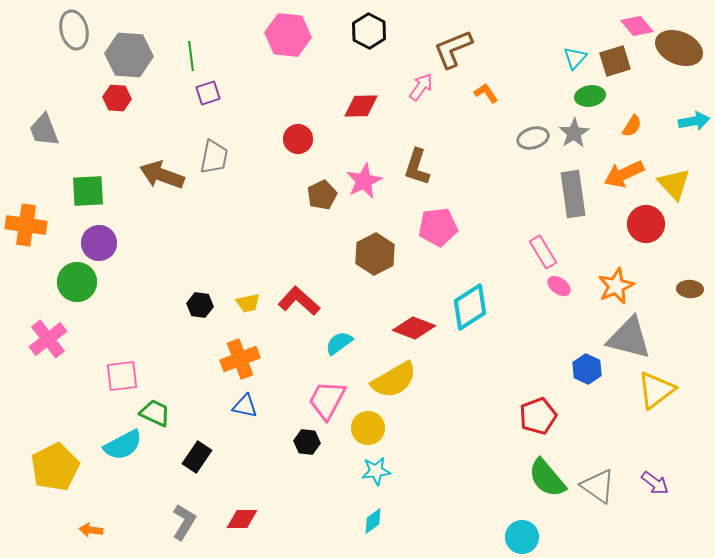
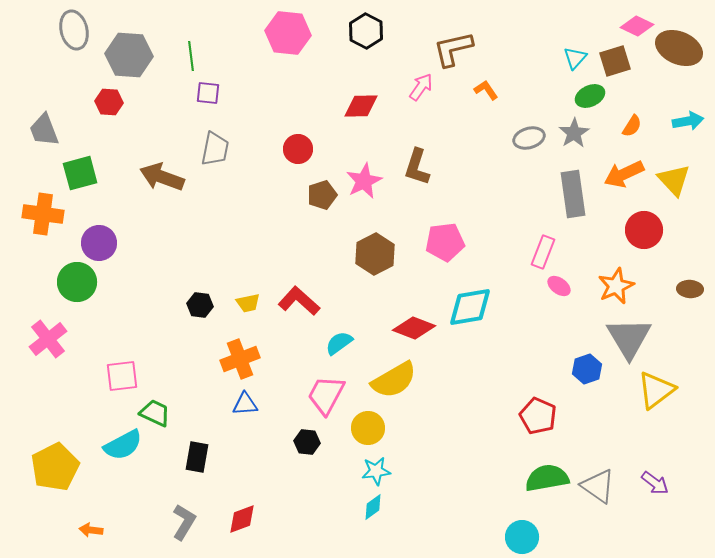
pink diamond at (637, 26): rotated 24 degrees counterclockwise
black hexagon at (369, 31): moved 3 px left
pink hexagon at (288, 35): moved 2 px up
brown L-shape at (453, 49): rotated 9 degrees clockwise
purple square at (208, 93): rotated 25 degrees clockwise
orange L-shape at (486, 93): moved 3 px up
green ellipse at (590, 96): rotated 16 degrees counterclockwise
red hexagon at (117, 98): moved 8 px left, 4 px down
cyan arrow at (694, 121): moved 6 px left
gray ellipse at (533, 138): moved 4 px left
red circle at (298, 139): moved 10 px down
gray trapezoid at (214, 157): moved 1 px right, 8 px up
brown arrow at (162, 175): moved 2 px down
yellow triangle at (674, 184): moved 4 px up
green square at (88, 191): moved 8 px left, 18 px up; rotated 12 degrees counterclockwise
brown pentagon at (322, 195): rotated 8 degrees clockwise
red circle at (646, 224): moved 2 px left, 6 px down
orange cross at (26, 225): moved 17 px right, 11 px up
pink pentagon at (438, 227): moved 7 px right, 15 px down
pink rectangle at (543, 252): rotated 52 degrees clockwise
cyan diamond at (470, 307): rotated 24 degrees clockwise
gray triangle at (629, 338): rotated 45 degrees clockwise
blue hexagon at (587, 369): rotated 16 degrees clockwise
pink trapezoid at (327, 400): moved 1 px left, 5 px up
blue triangle at (245, 406): moved 2 px up; rotated 16 degrees counterclockwise
red pentagon at (538, 416): rotated 27 degrees counterclockwise
black rectangle at (197, 457): rotated 24 degrees counterclockwise
green semicircle at (547, 478): rotated 120 degrees clockwise
red diamond at (242, 519): rotated 20 degrees counterclockwise
cyan diamond at (373, 521): moved 14 px up
